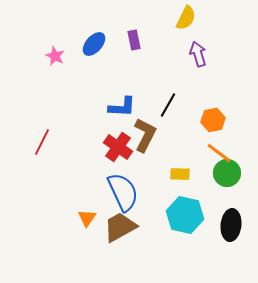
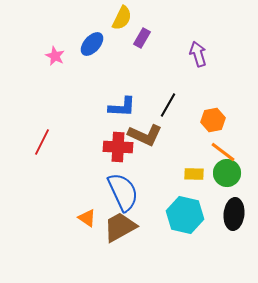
yellow semicircle: moved 64 px left
purple rectangle: moved 8 px right, 2 px up; rotated 42 degrees clockwise
blue ellipse: moved 2 px left
brown L-shape: rotated 88 degrees clockwise
red cross: rotated 32 degrees counterclockwise
orange line: moved 4 px right, 1 px up
yellow rectangle: moved 14 px right
orange triangle: rotated 30 degrees counterclockwise
black ellipse: moved 3 px right, 11 px up
